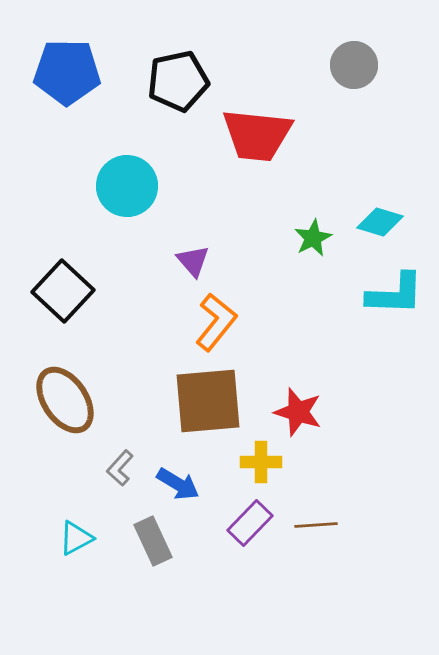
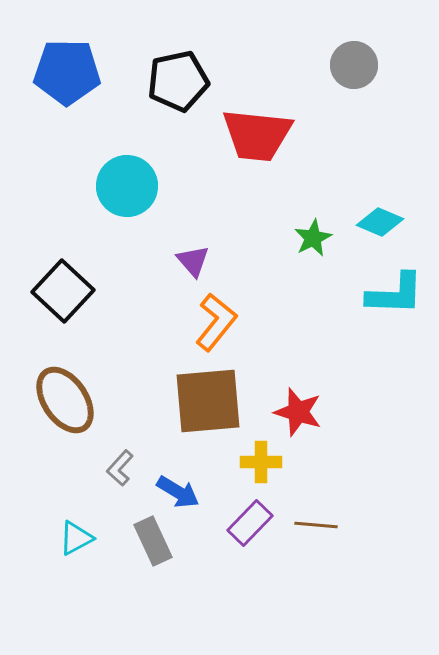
cyan diamond: rotated 6 degrees clockwise
blue arrow: moved 8 px down
brown line: rotated 9 degrees clockwise
